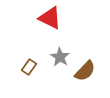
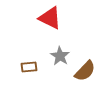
gray star: moved 1 px up
brown rectangle: rotated 49 degrees clockwise
